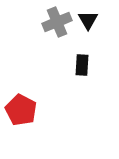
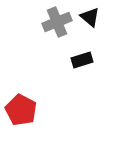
black triangle: moved 2 px right, 3 px up; rotated 20 degrees counterclockwise
black rectangle: moved 5 px up; rotated 70 degrees clockwise
